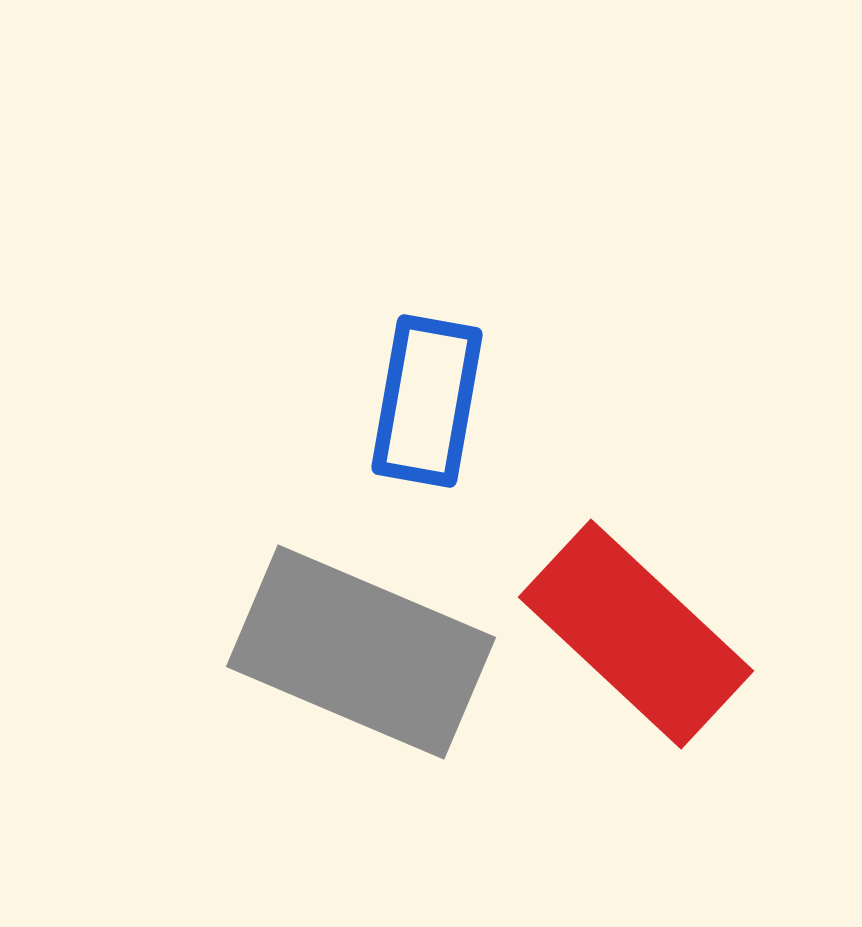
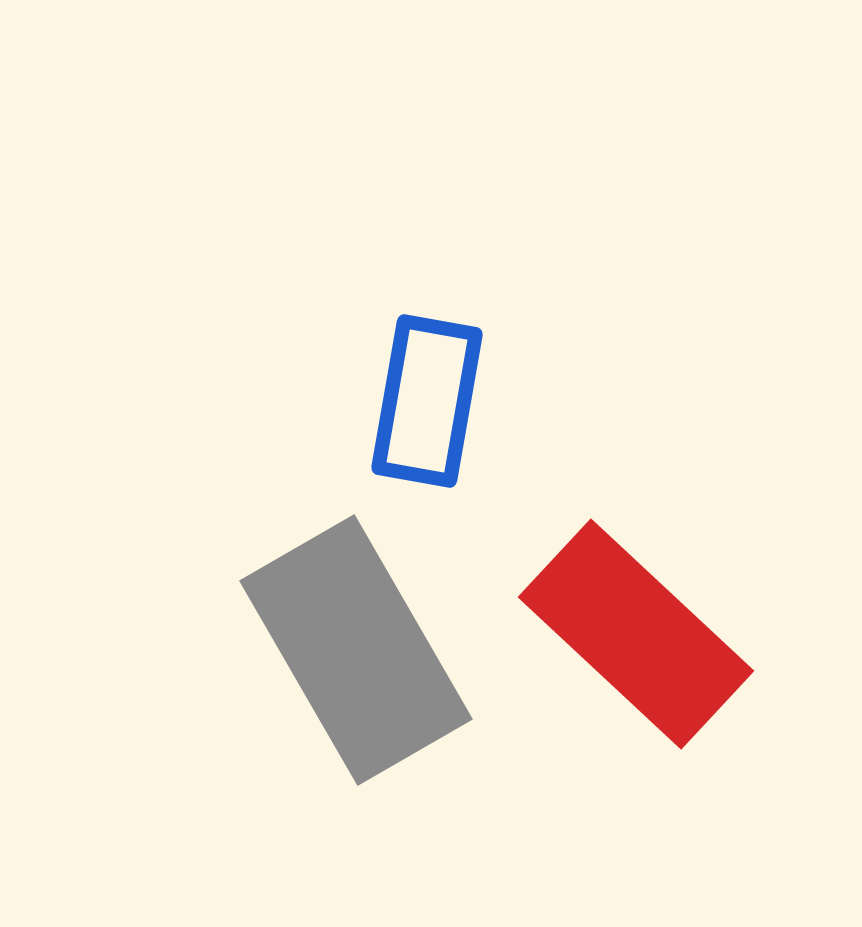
gray rectangle: moved 5 px left, 2 px up; rotated 37 degrees clockwise
